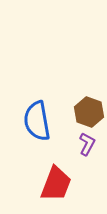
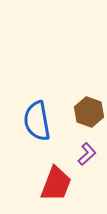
purple L-shape: moved 10 px down; rotated 20 degrees clockwise
